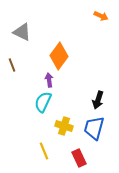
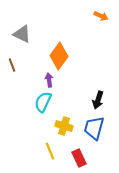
gray triangle: moved 2 px down
yellow line: moved 6 px right
